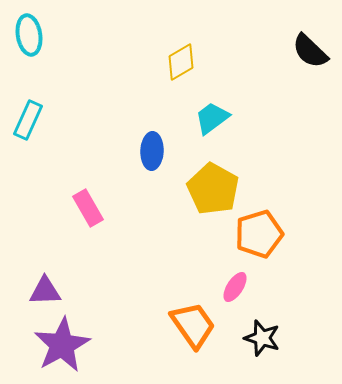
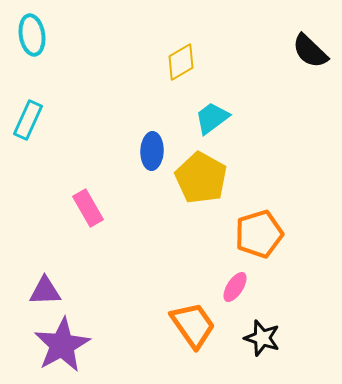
cyan ellipse: moved 3 px right
yellow pentagon: moved 12 px left, 11 px up
